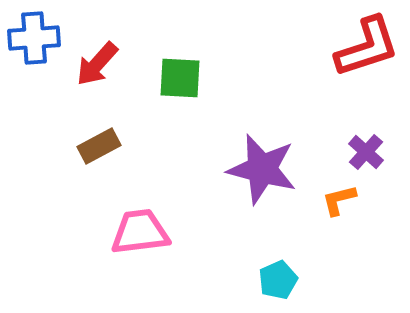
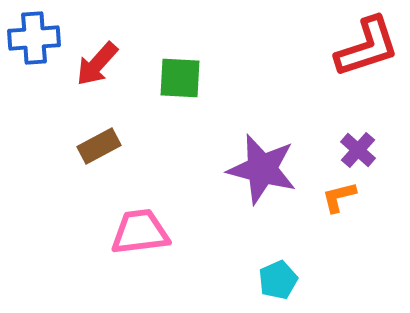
purple cross: moved 8 px left, 2 px up
orange L-shape: moved 3 px up
